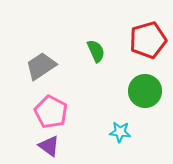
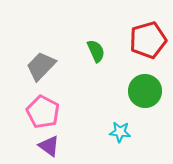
gray trapezoid: rotated 12 degrees counterclockwise
pink pentagon: moved 8 px left
